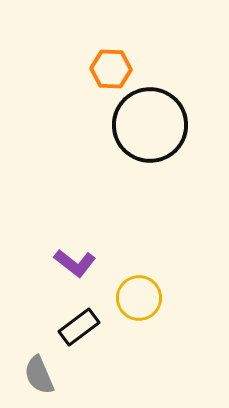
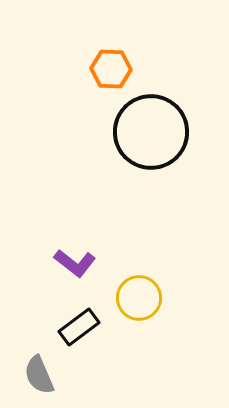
black circle: moved 1 px right, 7 px down
